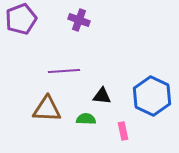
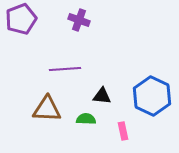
purple line: moved 1 px right, 2 px up
